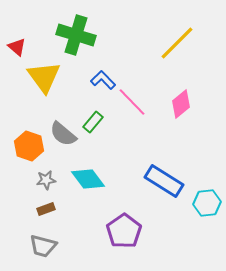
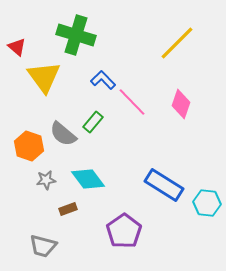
pink diamond: rotated 32 degrees counterclockwise
blue rectangle: moved 4 px down
cyan hexagon: rotated 12 degrees clockwise
brown rectangle: moved 22 px right
